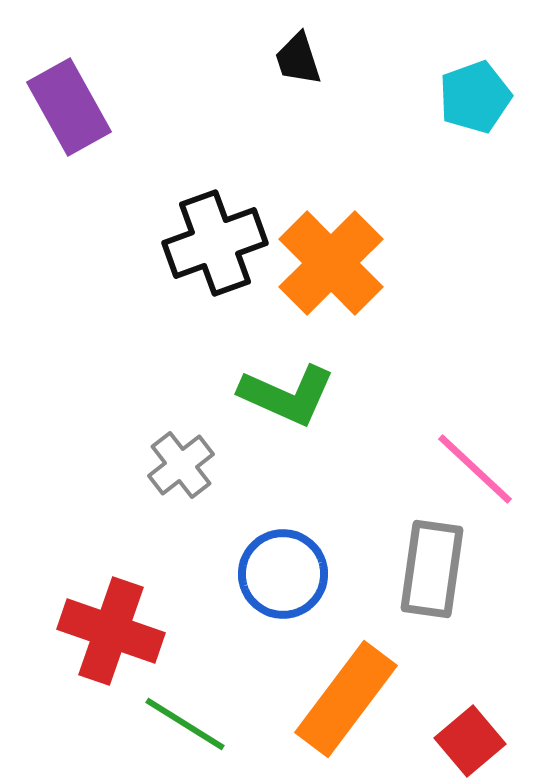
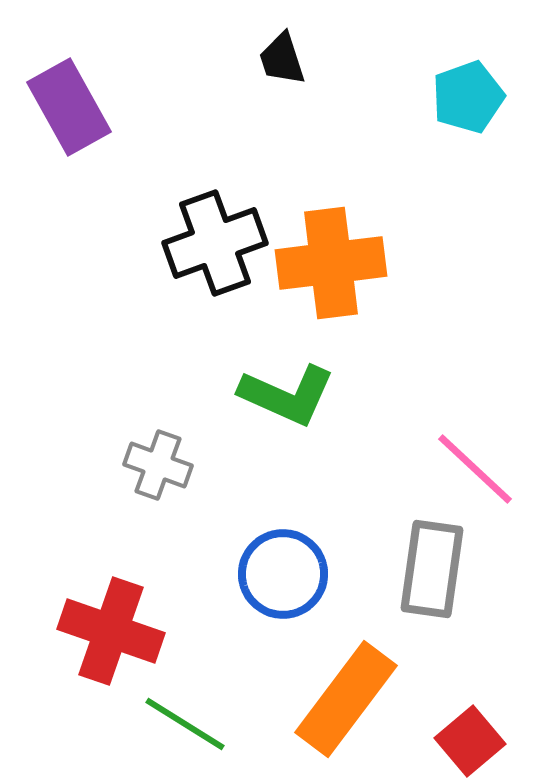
black trapezoid: moved 16 px left
cyan pentagon: moved 7 px left
orange cross: rotated 38 degrees clockwise
gray cross: moved 23 px left; rotated 32 degrees counterclockwise
